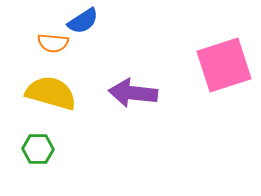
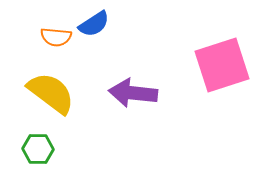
blue semicircle: moved 11 px right, 3 px down
orange semicircle: moved 3 px right, 6 px up
pink square: moved 2 px left
yellow semicircle: rotated 21 degrees clockwise
